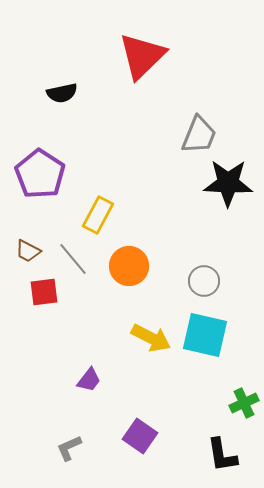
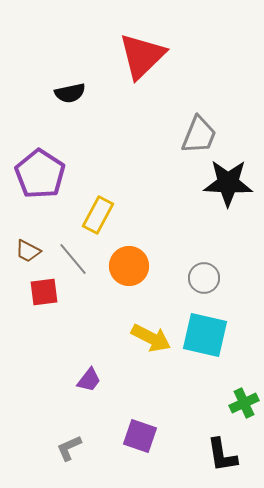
black semicircle: moved 8 px right
gray circle: moved 3 px up
purple square: rotated 16 degrees counterclockwise
